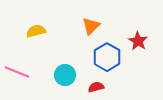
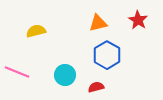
orange triangle: moved 7 px right, 3 px up; rotated 30 degrees clockwise
red star: moved 21 px up
blue hexagon: moved 2 px up
